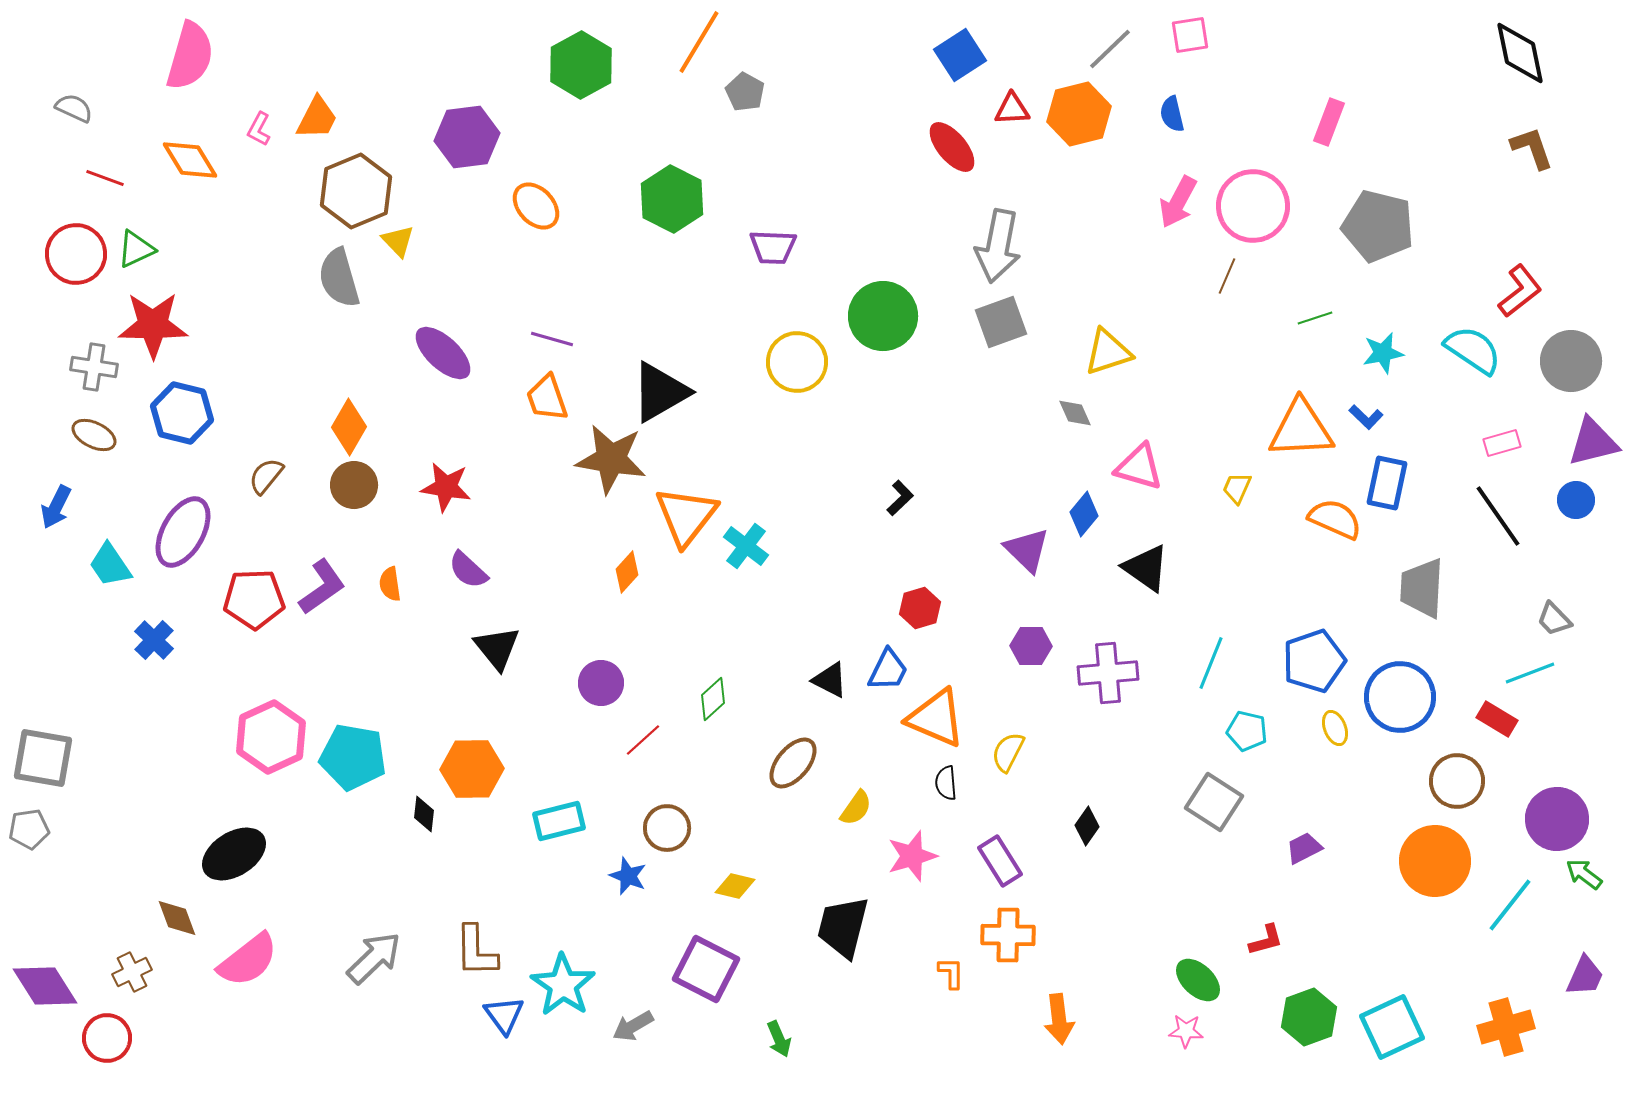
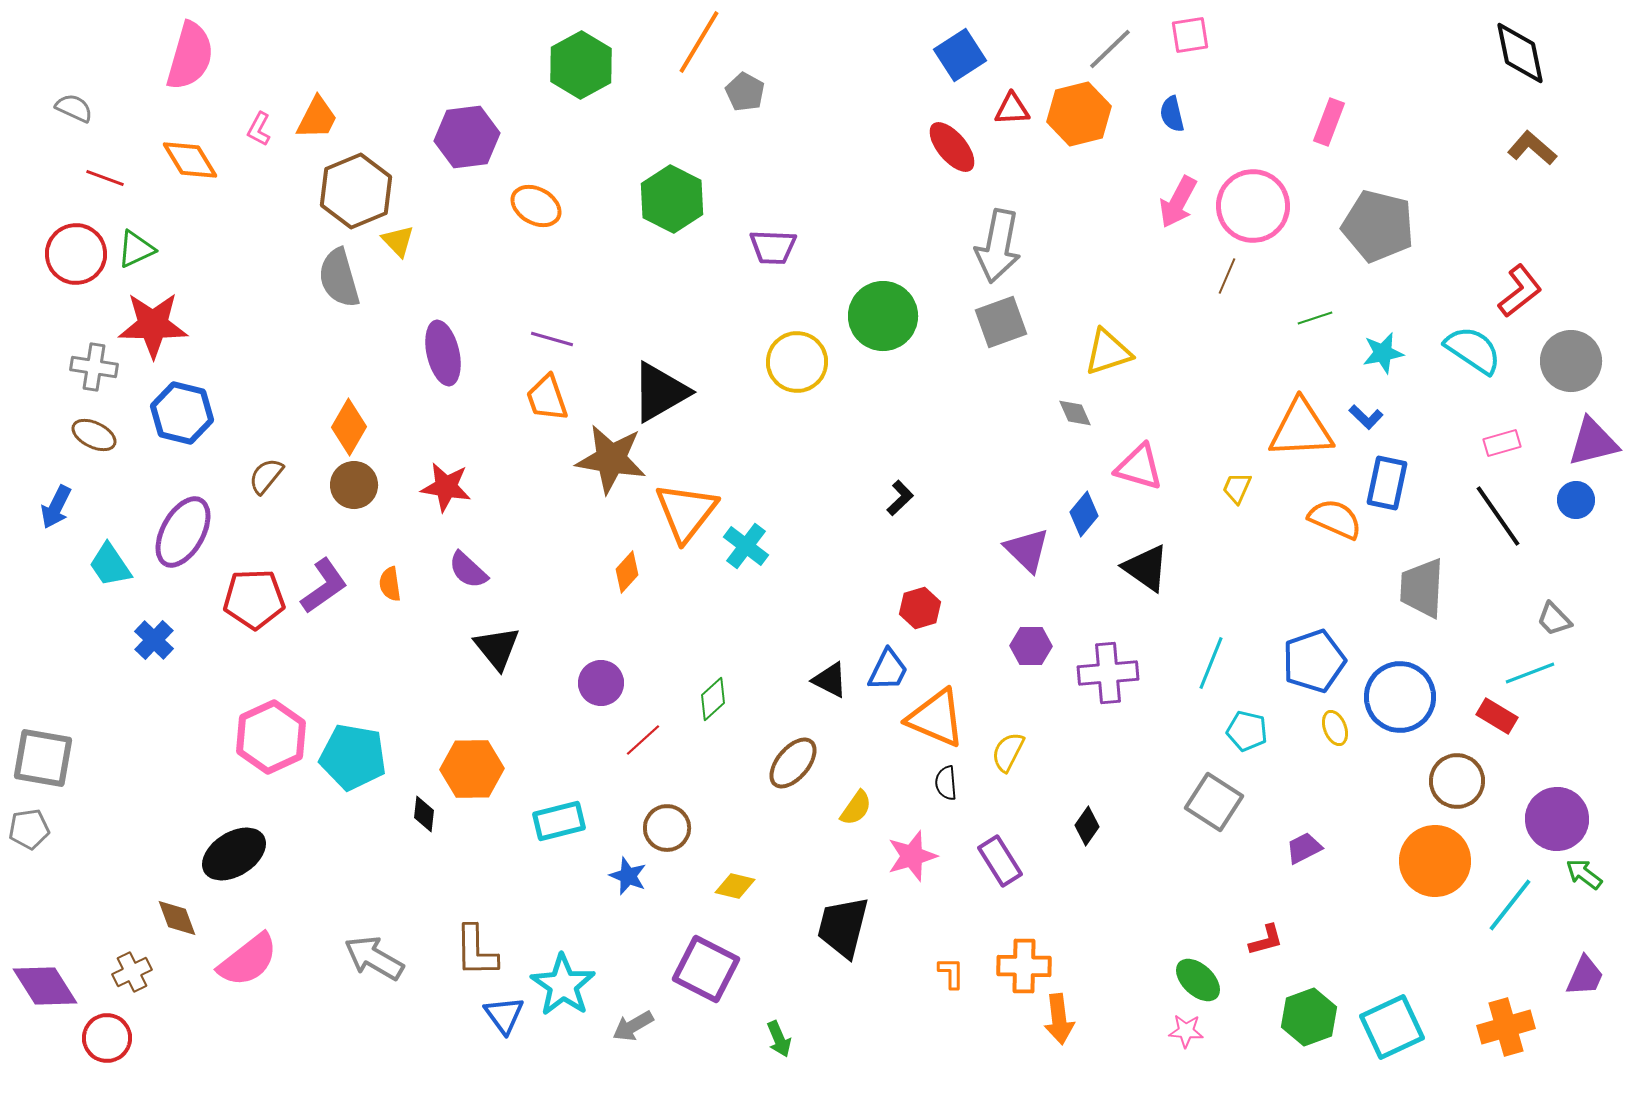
brown L-shape at (1532, 148): rotated 30 degrees counterclockwise
orange ellipse at (536, 206): rotated 18 degrees counterclockwise
purple ellipse at (443, 353): rotated 34 degrees clockwise
orange triangle at (686, 516): moved 4 px up
purple L-shape at (322, 587): moved 2 px right, 1 px up
red rectangle at (1497, 719): moved 3 px up
orange cross at (1008, 935): moved 16 px right, 31 px down
gray arrow at (374, 958): rotated 106 degrees counterclockwise
